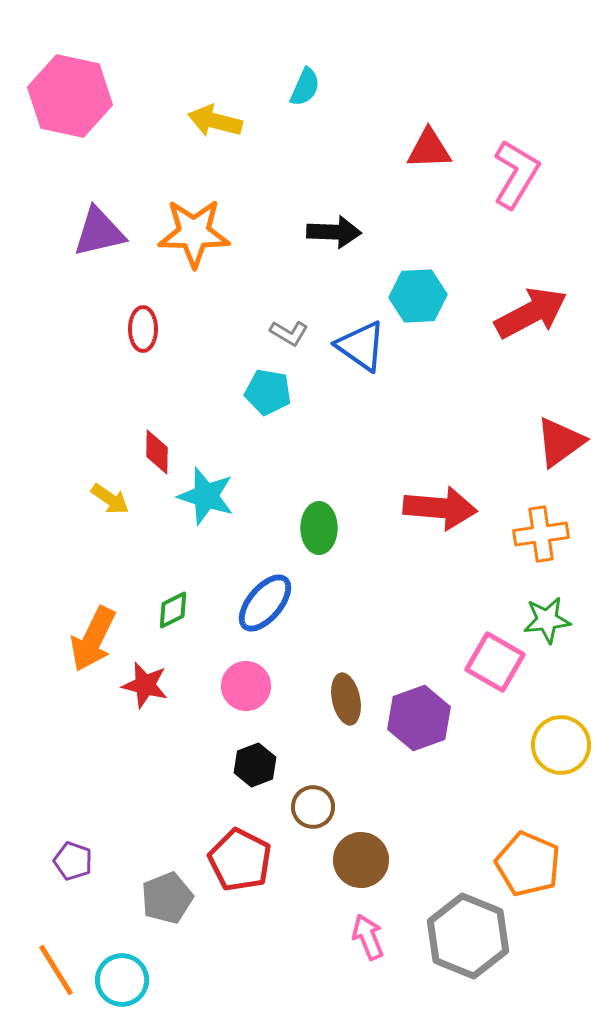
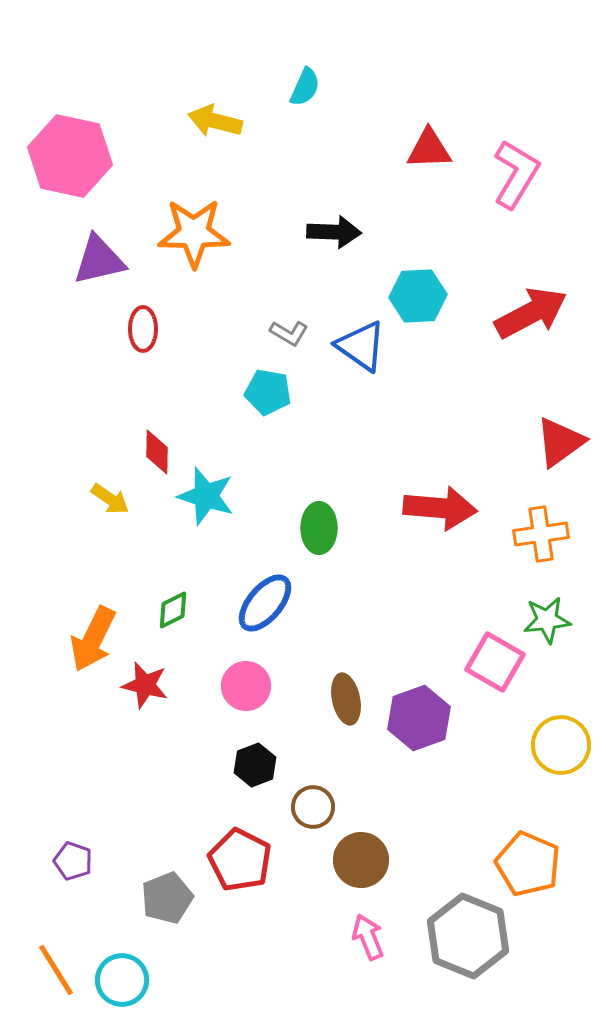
pink hexagon at (70, 96): moved 60 px down
purple triangle at (99, 232): moved 28 px down
